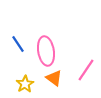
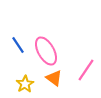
blue line: moved 1 px down
pink ellipse: rotated 20 degrees counterclockwise
